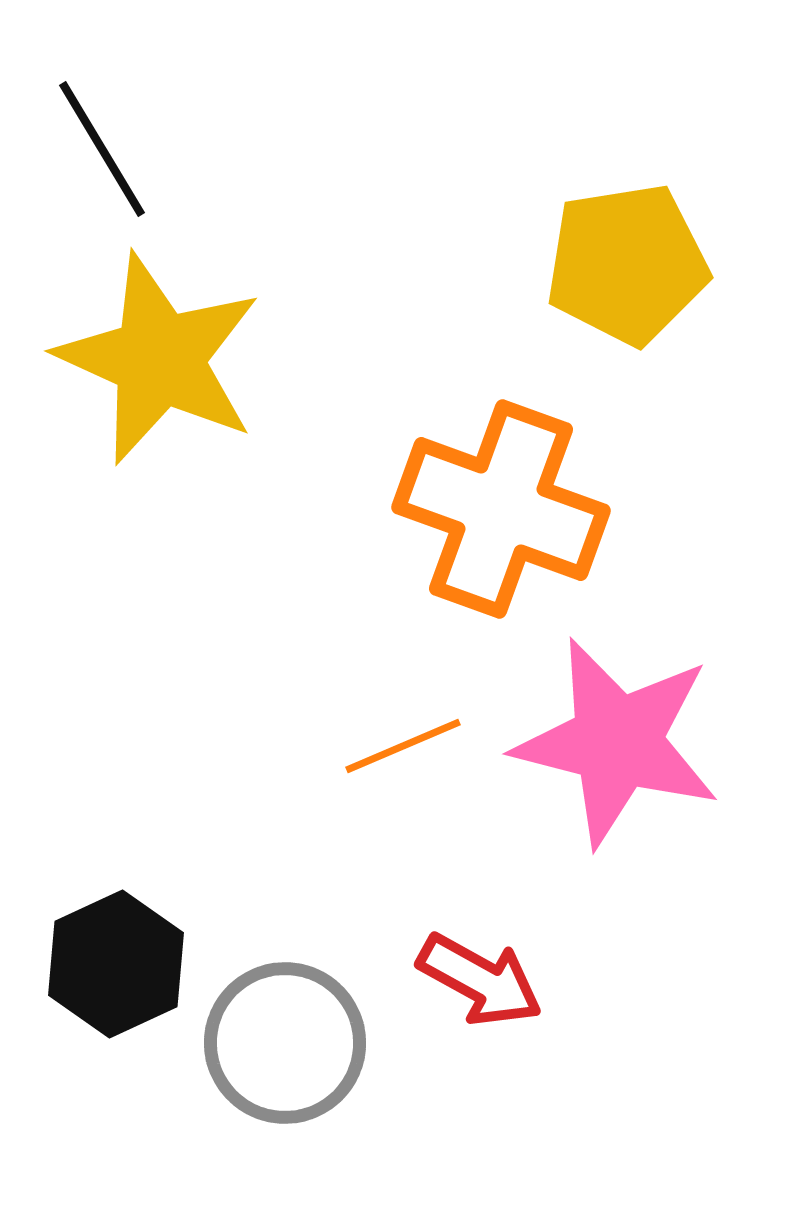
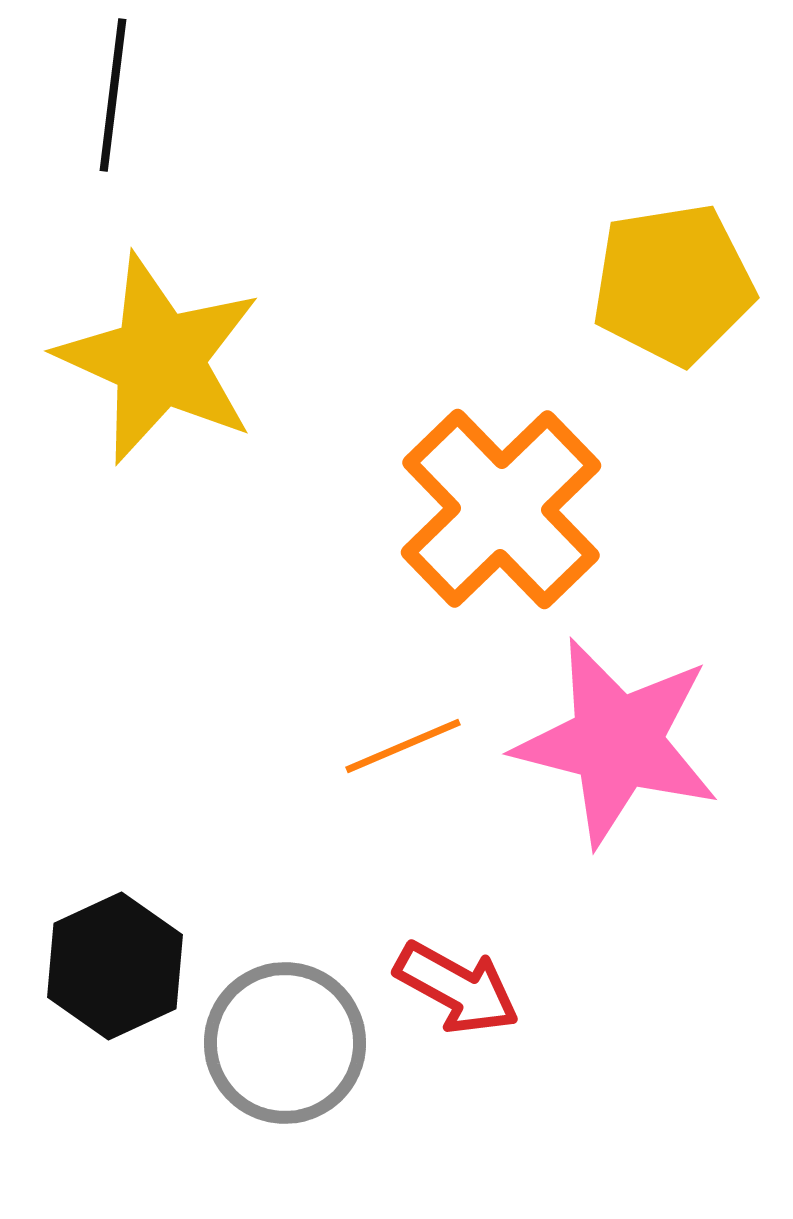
black line: moved 11 px right, 54 px up; rotated 38 degrees clockwise
yellow pentagon: moved 46 px right, 20 px down
orange cross: rotated 26 degrees clockwise
black hexagon: moved 1 px left, 2 px down
red arrow: moved 23 px left, 8 px down
